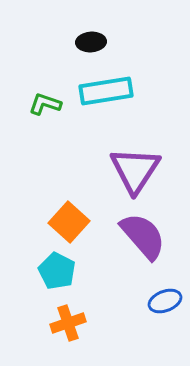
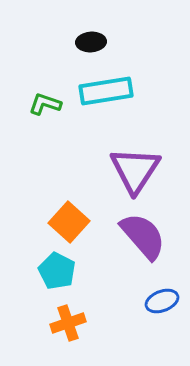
blue ellipse: moved 3 px left
